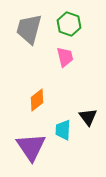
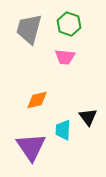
pink trapezoid: rotated 110 degrees clockwise
orange diamond: rotated 25 degrees clockwise
